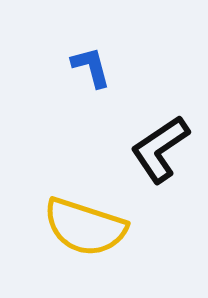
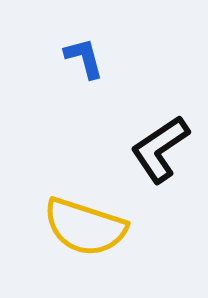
blue L-shape: moved 7 px left, 9 px up
